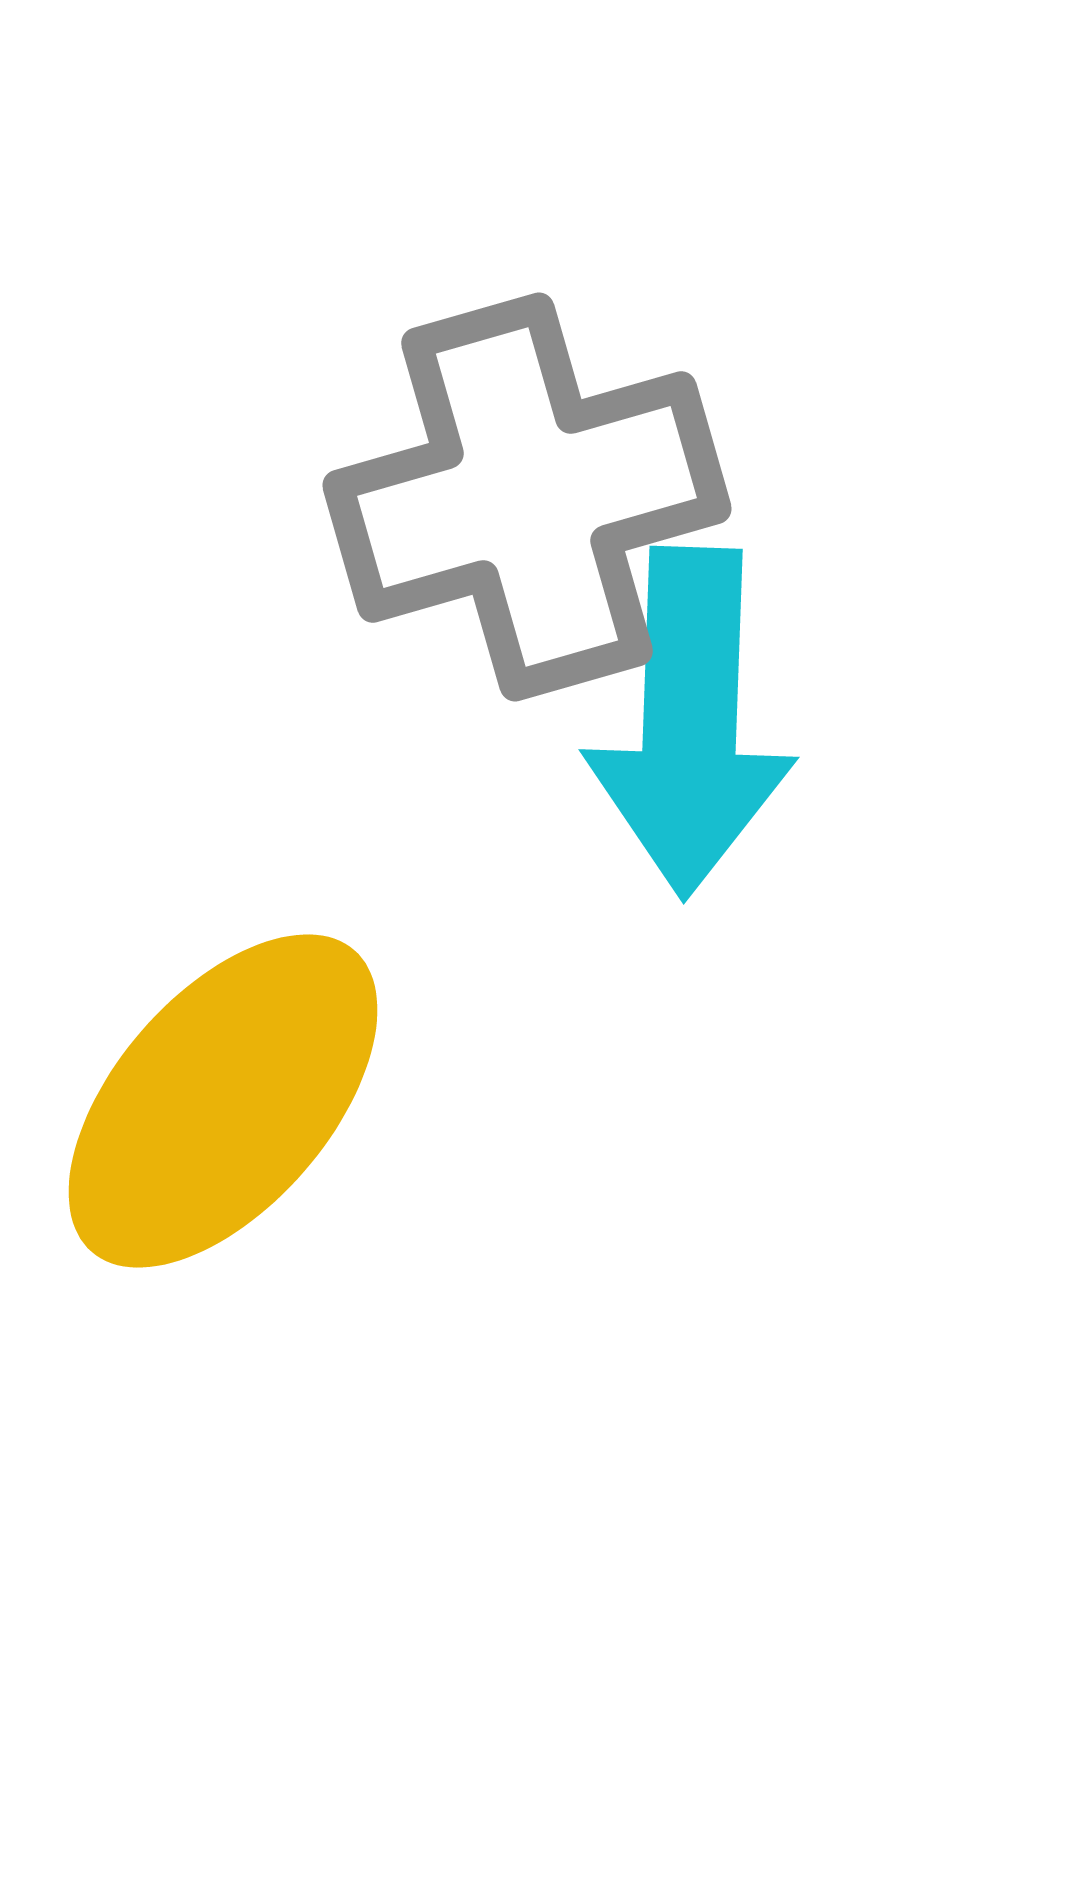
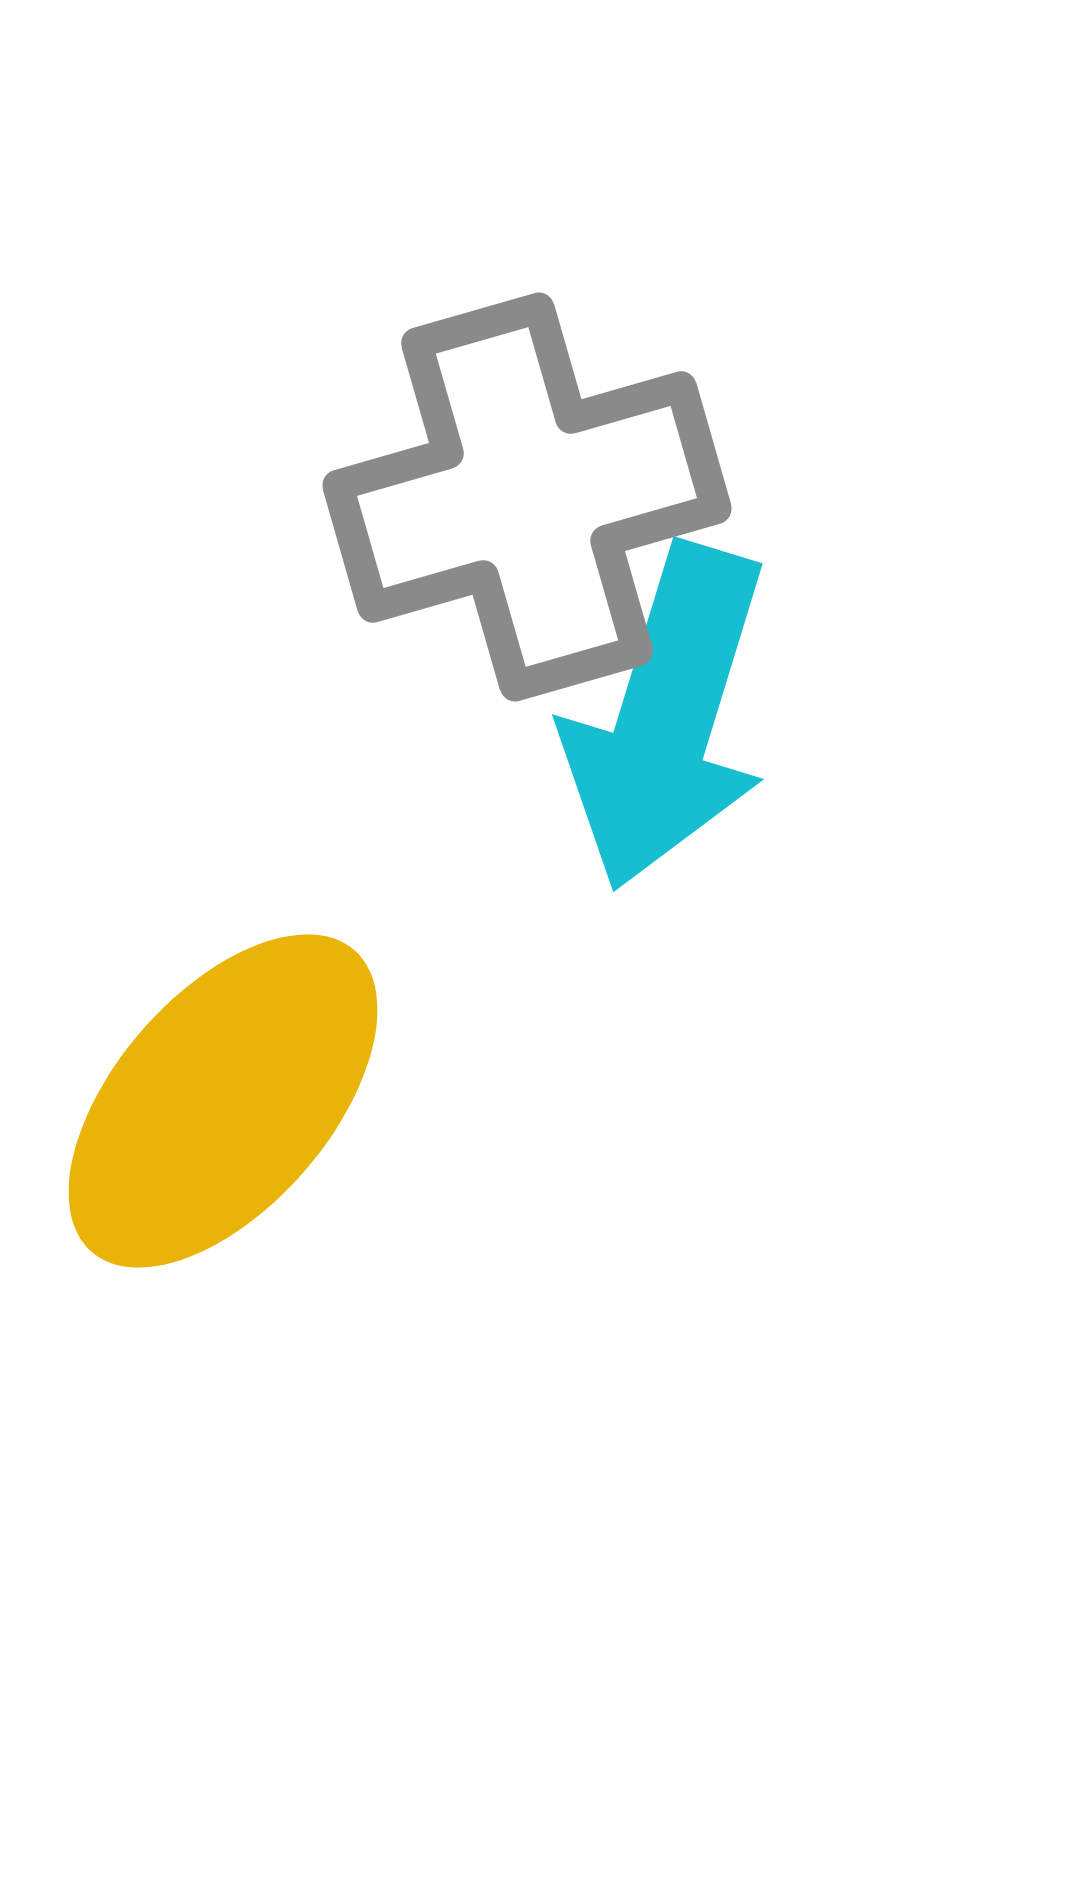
cyan arrow: moved 23 px left, 5 px up; rotated 15 degrees clockwise
